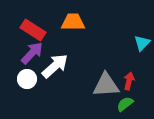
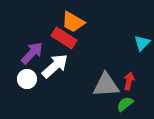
orange trapezoid: rotated 150 degrees counterclockwise
red rectangle: moved 31 px right, 8 px down
